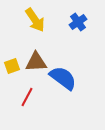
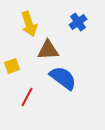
yellow arrow: moved 6 px left, 4 px down; rotated 15 degrees clockwise
brown triangle: moved 12 px right, 12 px up
